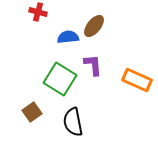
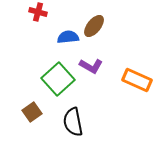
purple L-shape: moved 2 px left, 1 px down; rotated 125 degrees clockwise
green square: moved 2 px left; rotated 16 degrees clockwise
